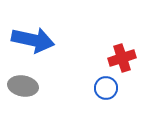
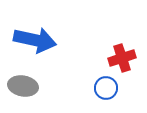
blue arrow: moved 2 px right
